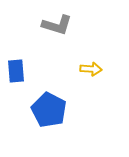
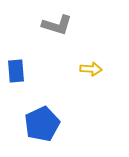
blue pentagon: moved 7 px left, 14 px down; rotated 20 degrees clockwise
